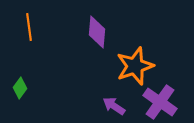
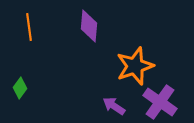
purple diamond: moved 8 px left, 6 px up
